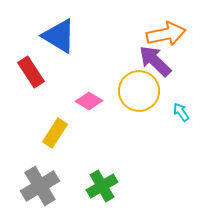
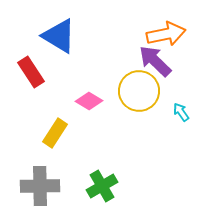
gray cross: rotated 30 degrees clockwise
